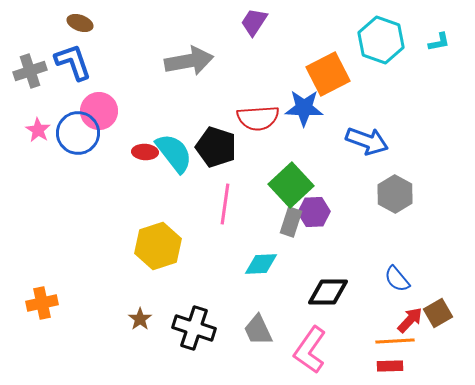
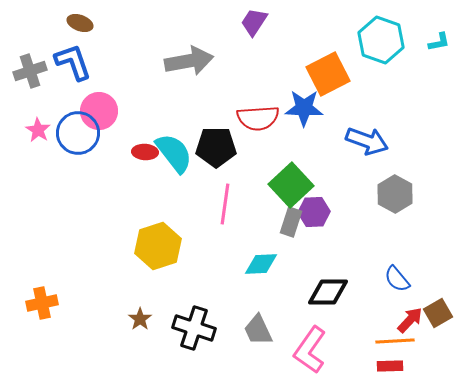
black pentagon: rotated 18 degrees counterclockwise
